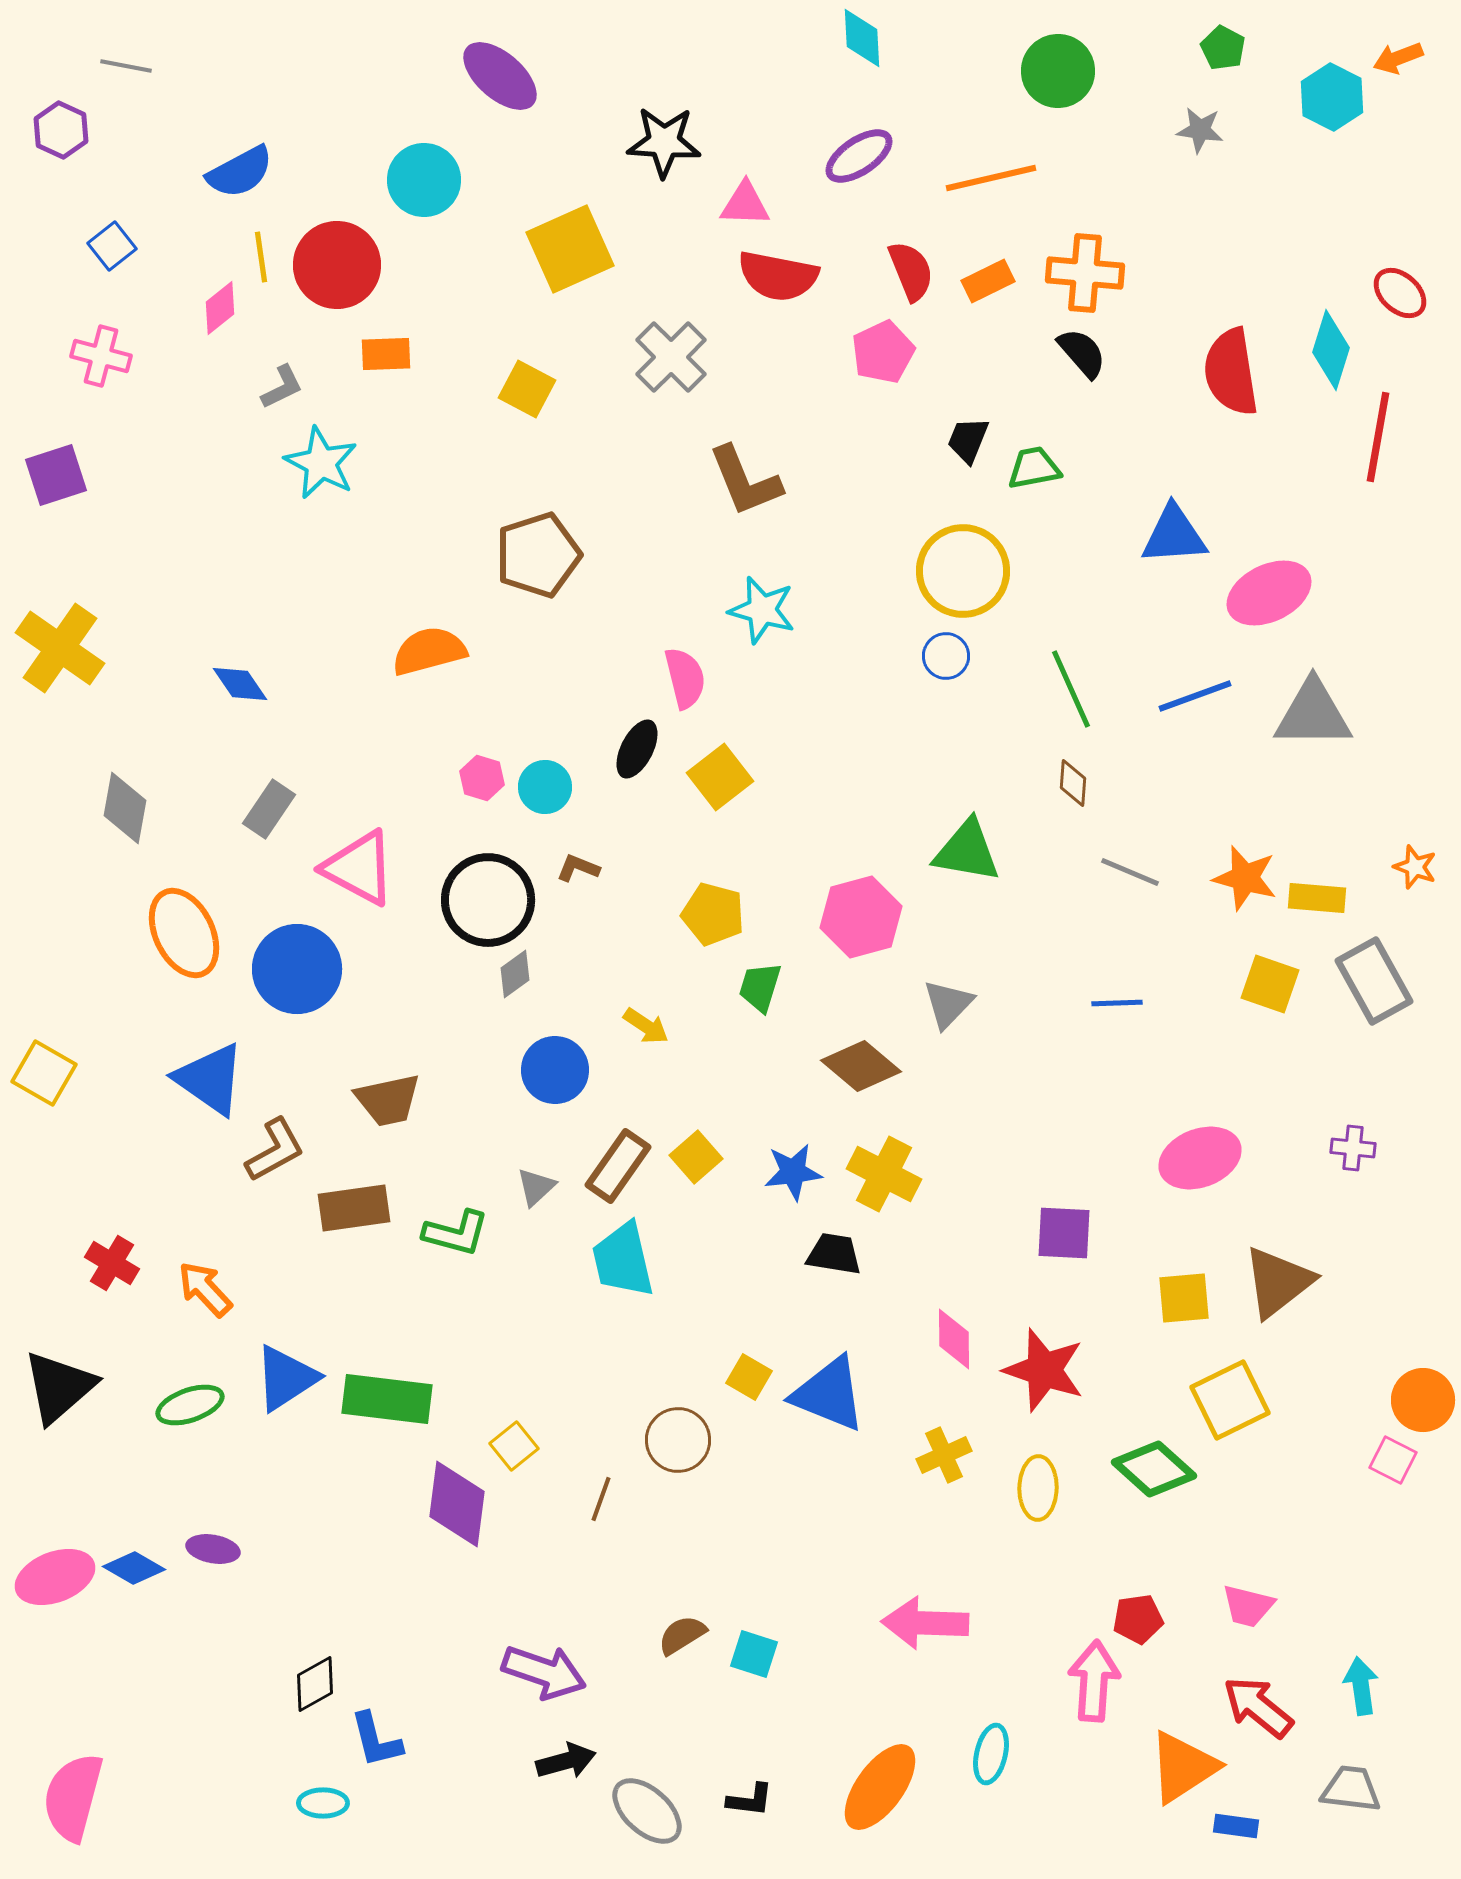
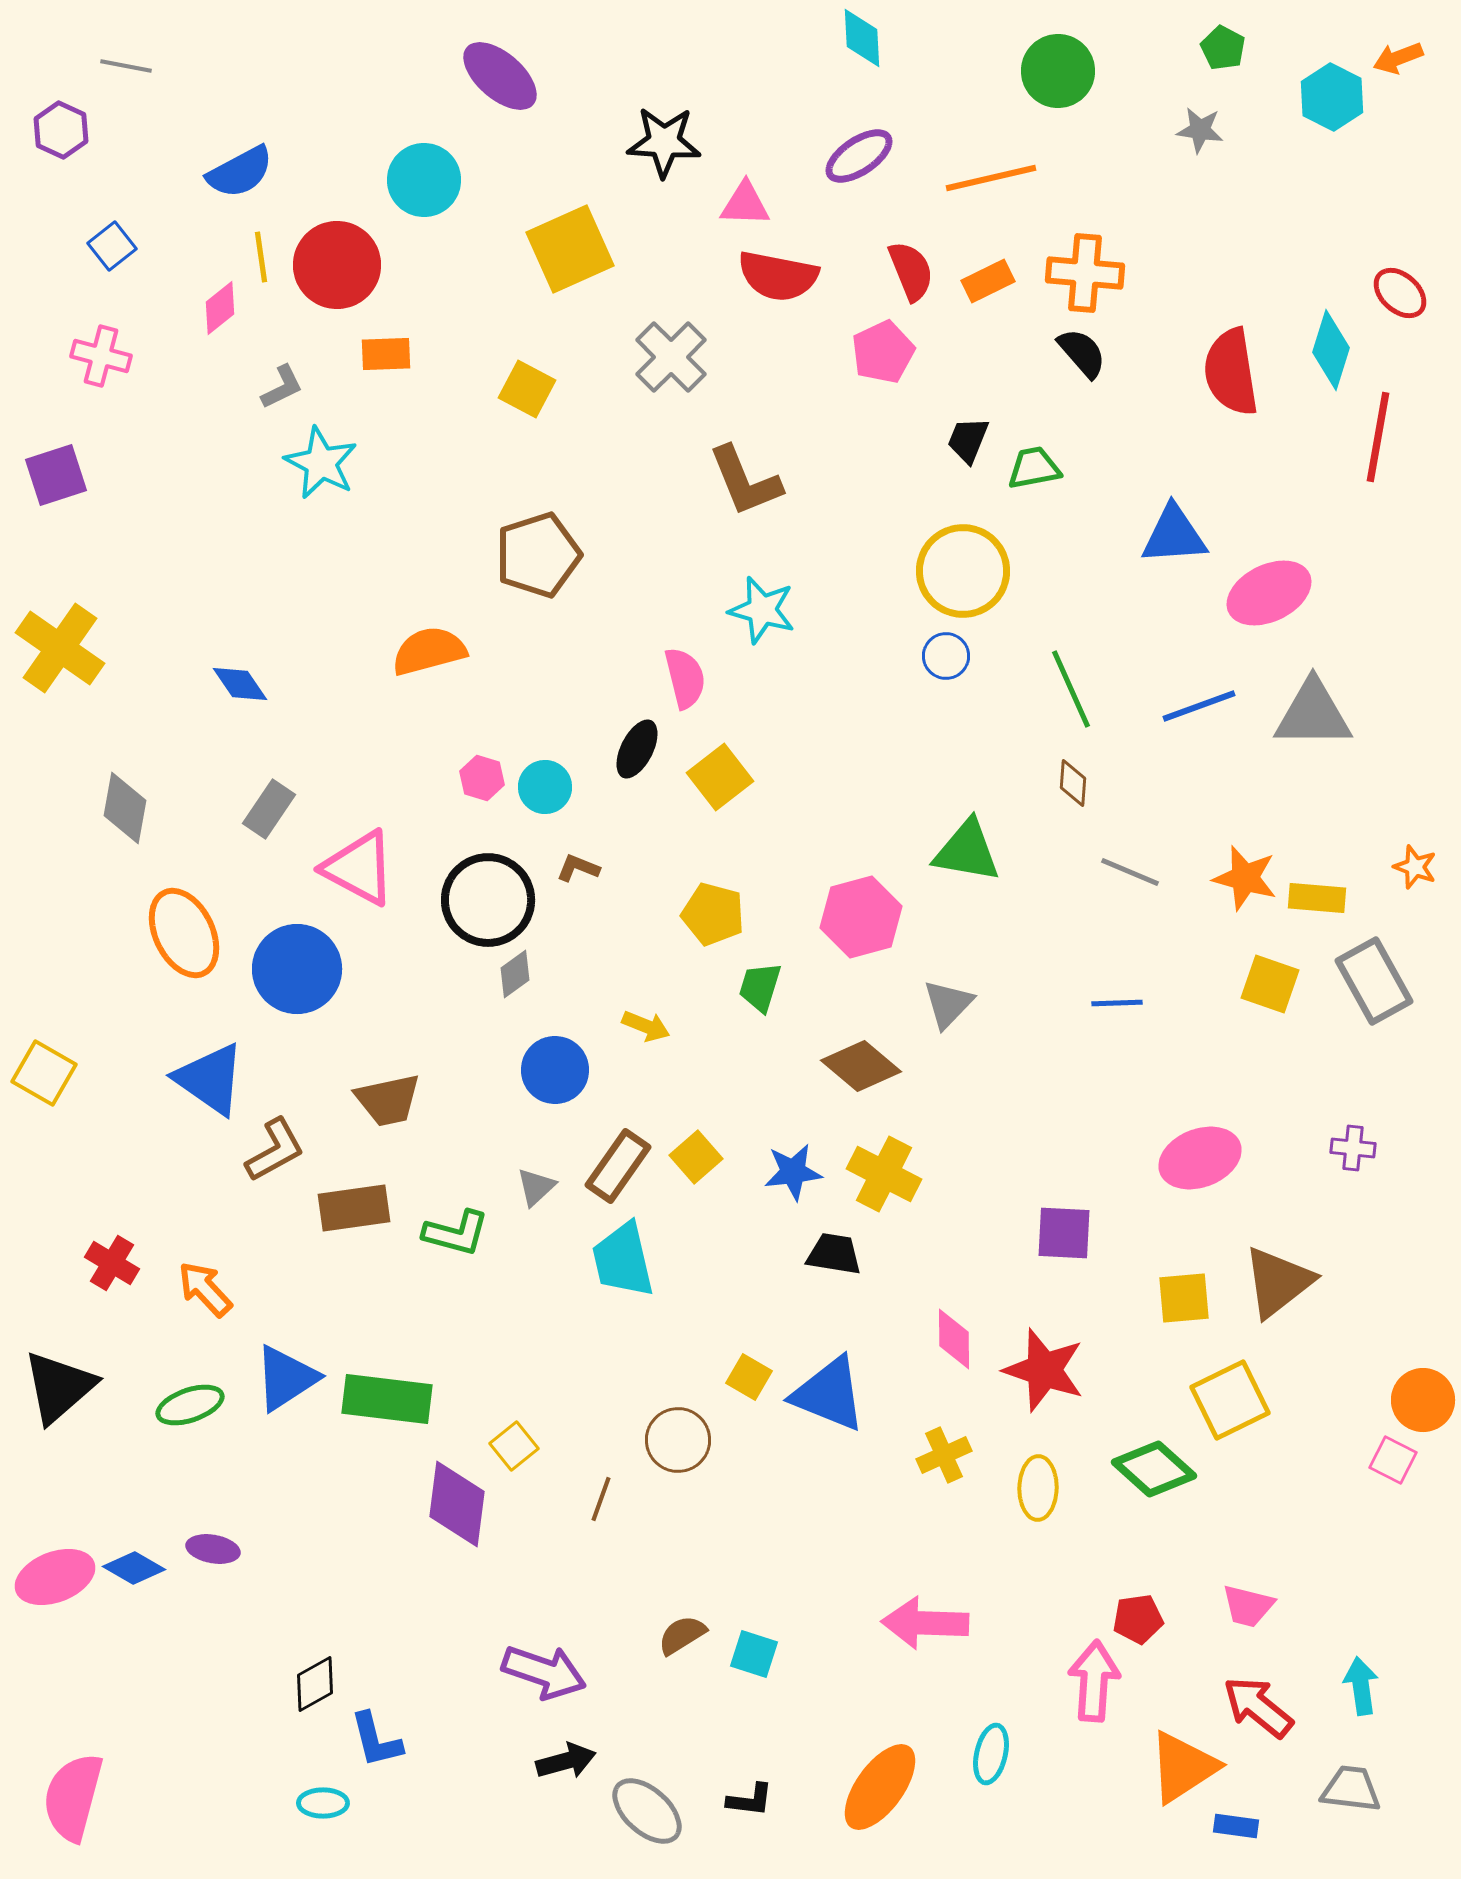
blue line at (1195, 696): moved 4 px right, 10 px down
yellow arrow at (646, 1026): rotated 12 degrees counterclockwise
